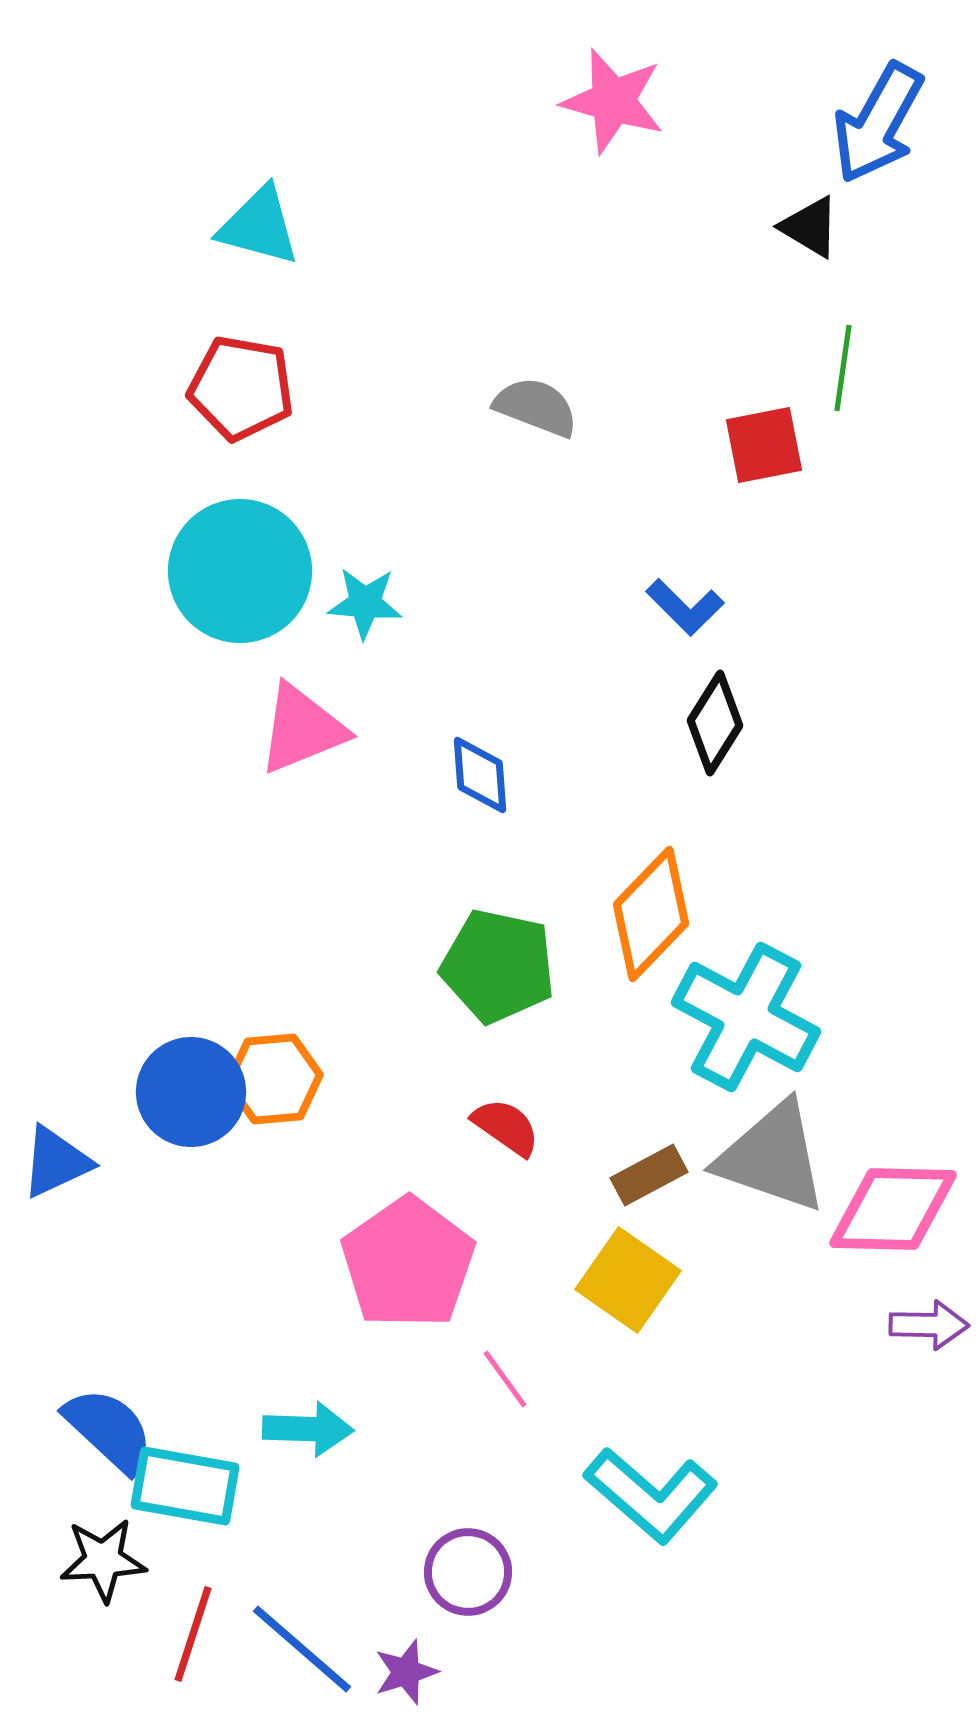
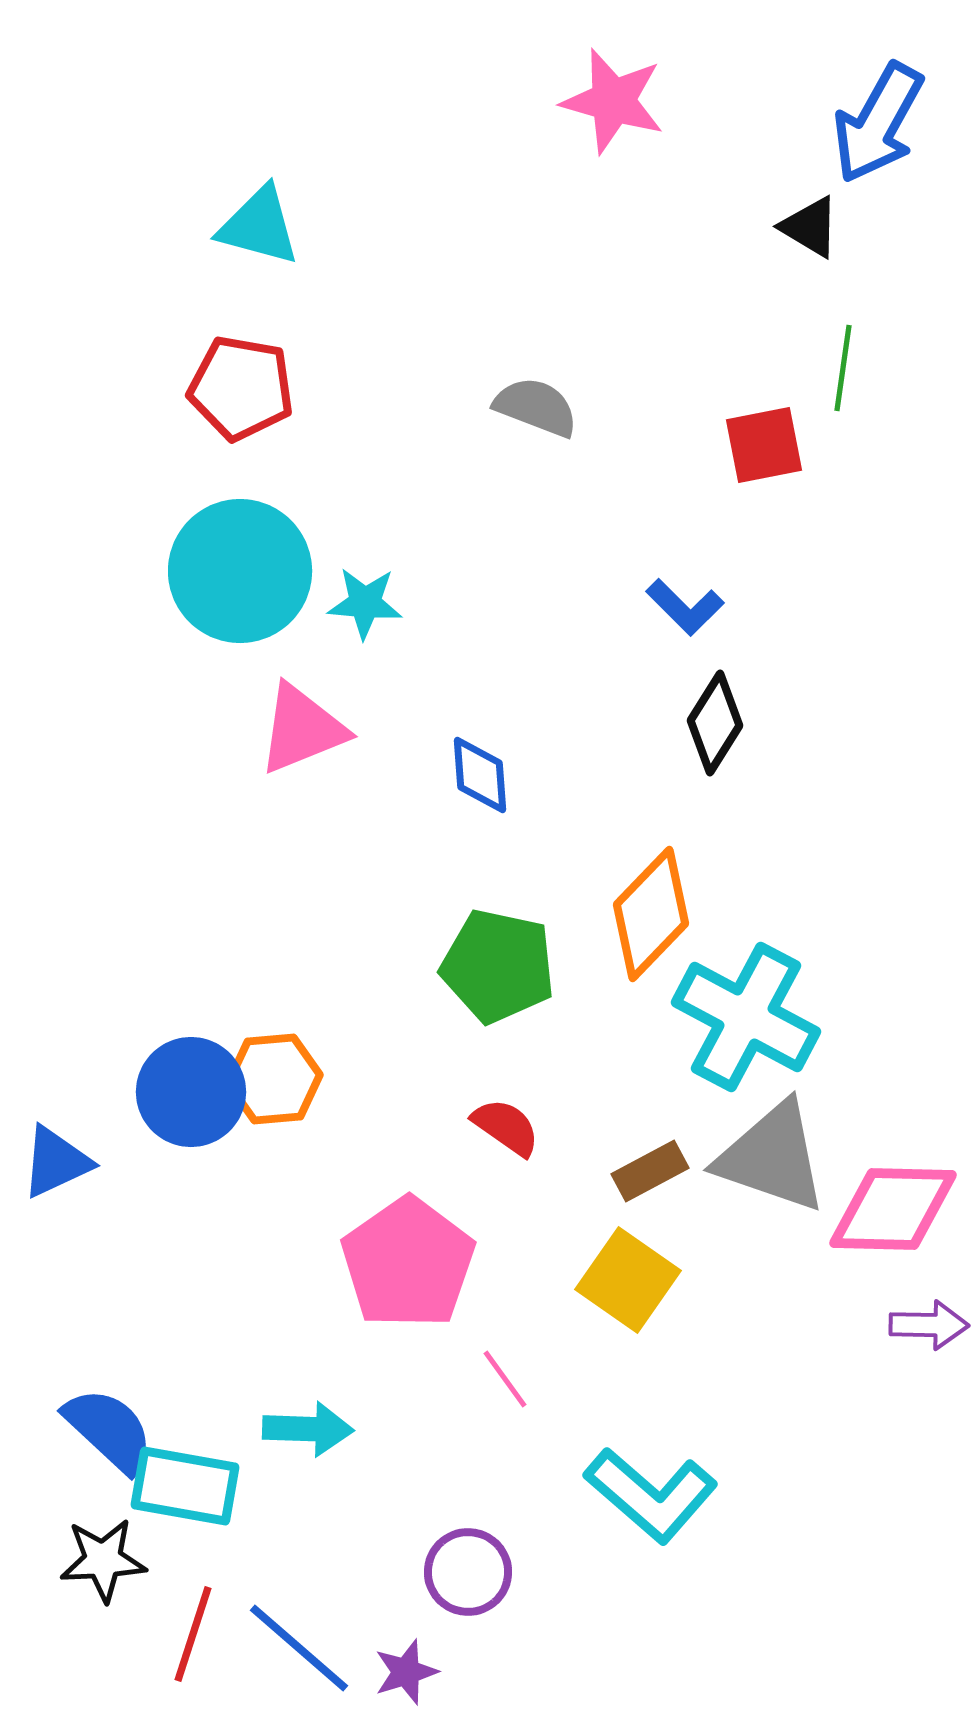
brown rectangle: moved 1 px right, 4 px up
blue line: moved 3 px left, 1 px up
